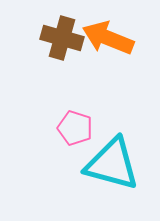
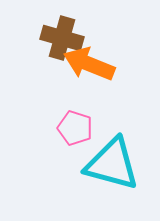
orange arrow: moved 19 px left, 26 px down
